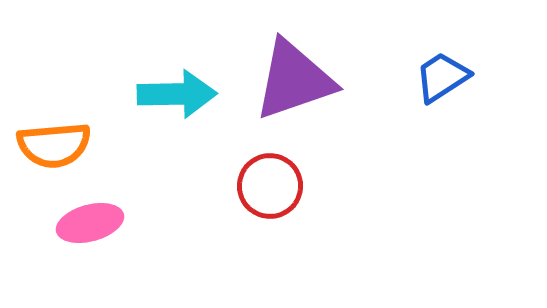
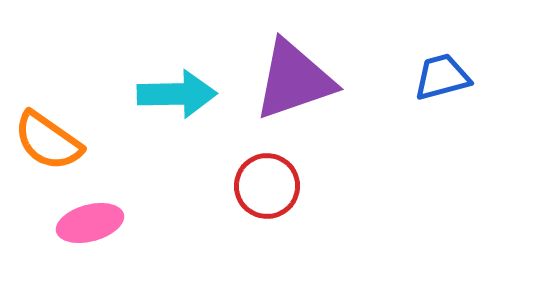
blue trapezoid: rotated 18 degrees clockwise
orange semicircle: moved 6 px left, 4 px up; rotated 40 degrees clockwise
red circle: moved 3 px left
